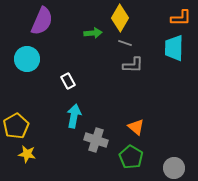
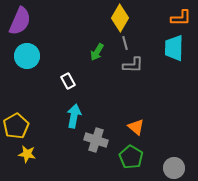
purple semicircle: moved 22 px left
green arrow: moved 4 px right, 19 px down; rotated 126 degrees clockwise
gray line: rotated 56 degrees clockwise
cyan circle: moved 3 px up
